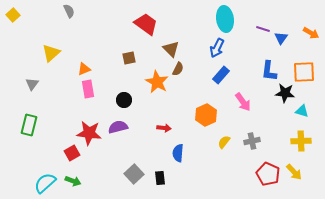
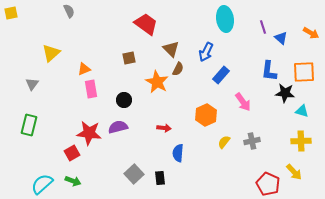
yellow square: moved 2 px left, 2 px up; rotated 32 degrees clockwise
purple line: moved 2 px up; rotated 56 degrees clockwise
blue triangle: rotated 24 degrees counterclockwise
blue arrow: moved 11 px left, 4 px down
pink rectangle: moved 3 px right
red pentagon: moved 10 px down
cyan semicircle: moved 3 px left, 1 px down
